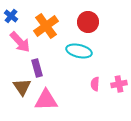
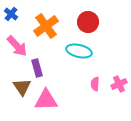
blue cross: moved 2 px up
pink arrow: moved 3 px left, 4 px down
pink cross: rotated 14 degrees counterclockwise
